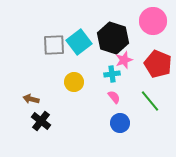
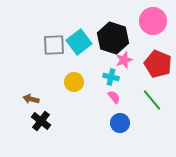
cyan cross: moved 1 px left, 3 px down; rotated 21 degrees clockwise
green line: moved 2 px right, 1 px up
